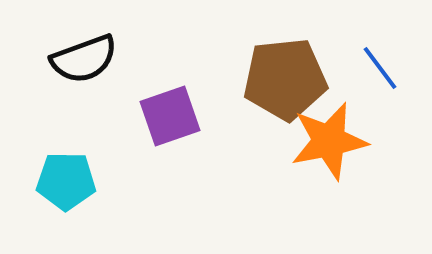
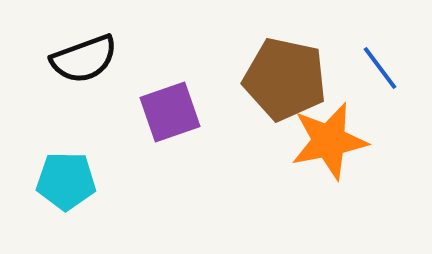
brown pentagon: rotated 18 degrees clockwise
purple square: moved 4 px up
